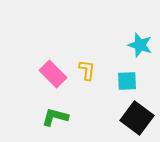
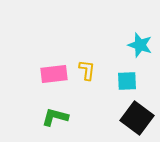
pink rectangle: moved 1 px right; rotated 52 degrees counterclockwise
